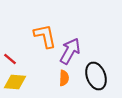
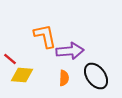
purple arrow: rotated 56 degrees clockwise
black ellipse: rotated 16 degrees counterclockwise
yellow diamond: moved 7 px right, 7 px up
